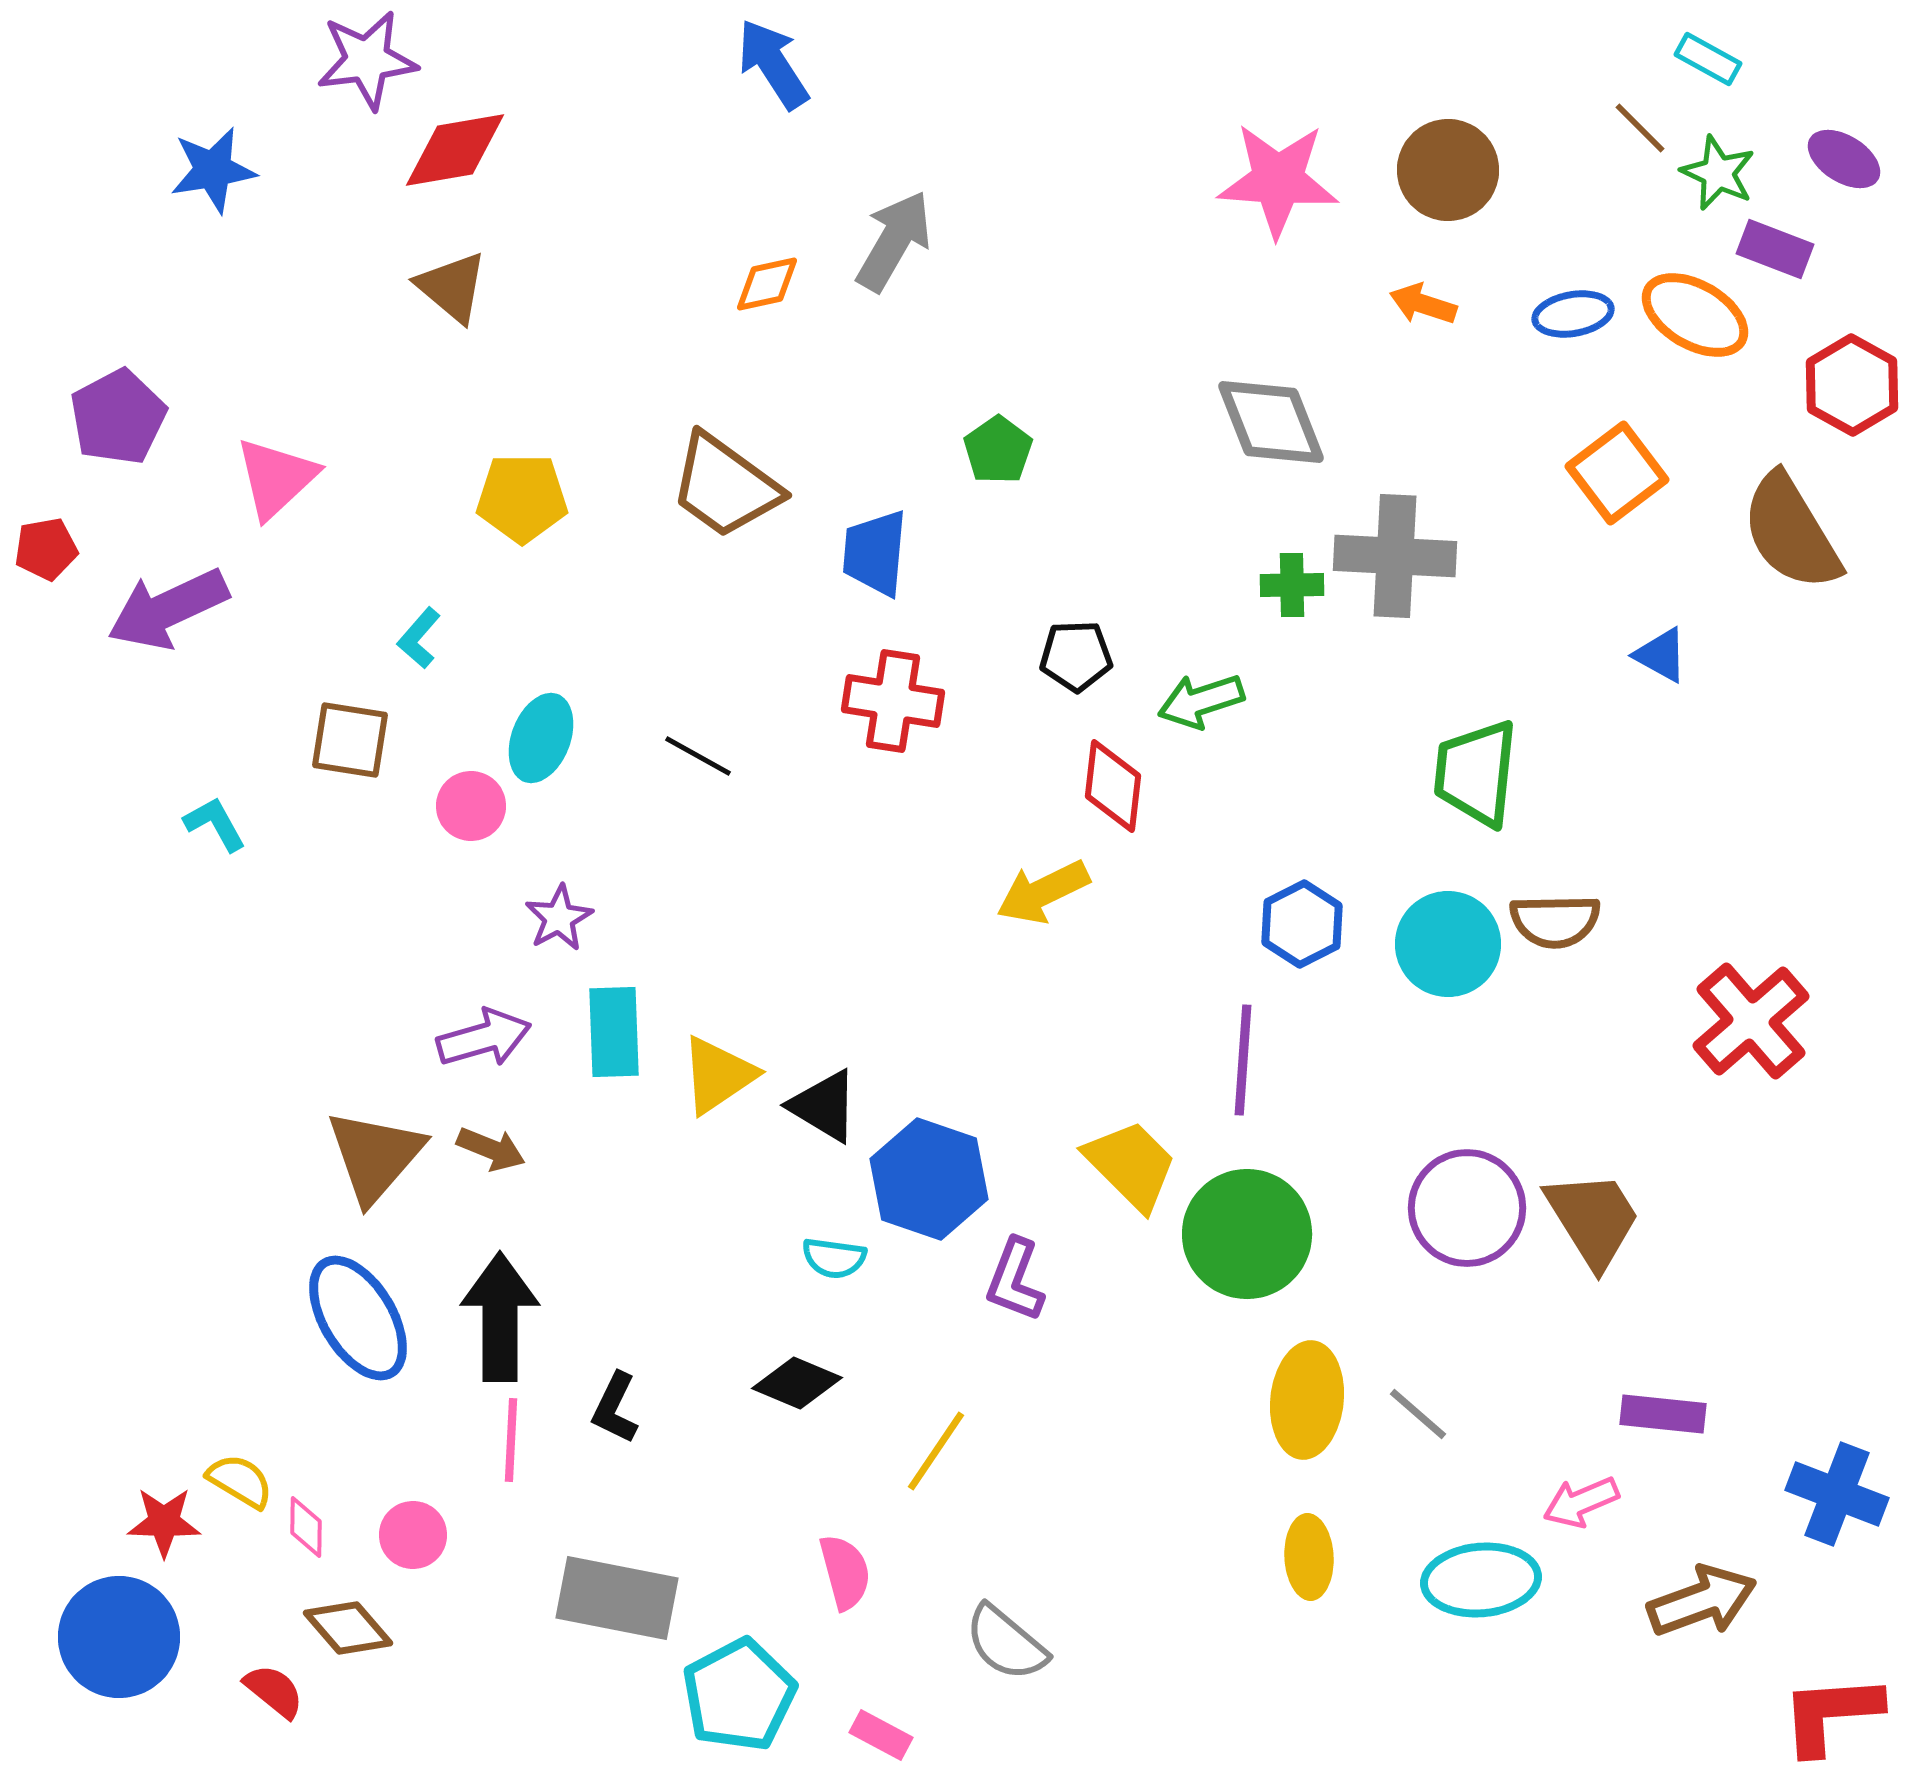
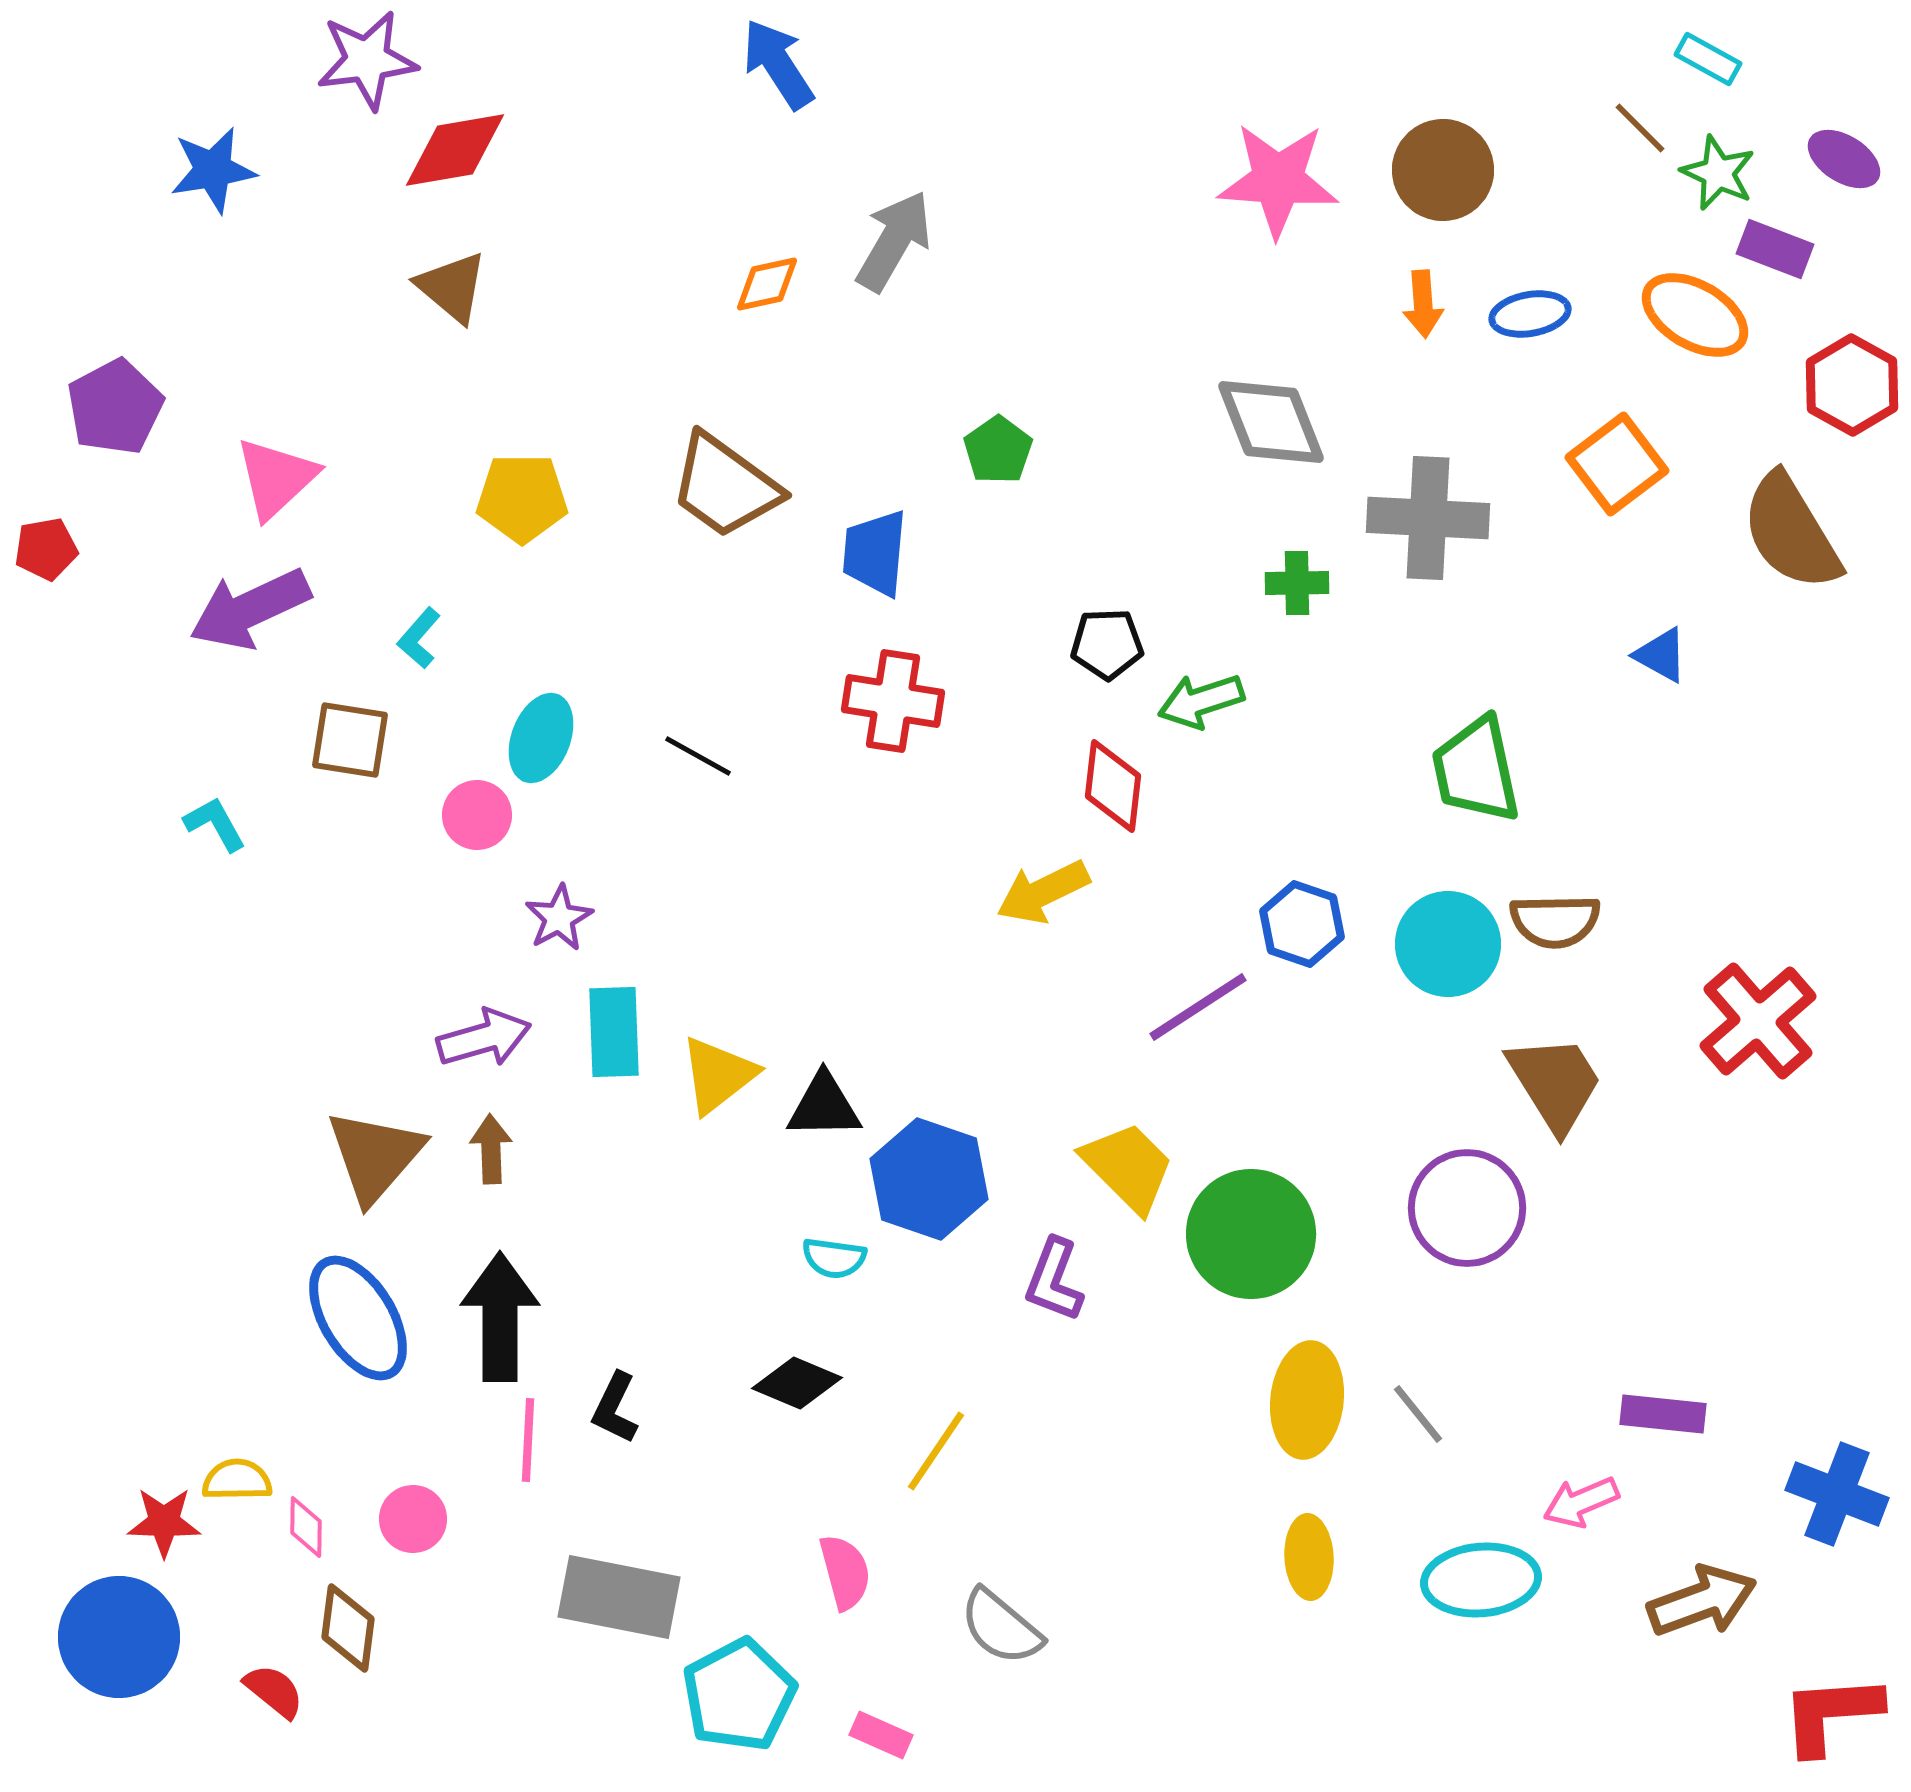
blue arrow at (773, 64): moved 5 px right
brown circle at (1448, 170): moved 5 px left
orange arrow at (1423, 304): rotated 112 degrees counterclockwise
blue ellipse at (1573, 314): moved 43 px left
purple pentagon at (118, 417): moved 3 px left, 10 px up
orange square at (1617, 473): moved 9 px up
gray cross at (1395, 556): moved 33 px right, 38 px up
green cross at (1292, 585): moved 5 px right, 2 px up
purple arrow at (168, 609): moved 82 px right
black pentagon at (1076, 656): moved 31 px right, 12 px up
green trapezoid at (1476, 773): moved 3 px up; rotated 18 degrees counterclockwise
pink circle at (471, 806): moved 6 px right, 9 px down
blue hexagon at (1302, 924): rotated 14 degrees counterclockwise
red cross at (1751, 1021): moved 7 px right
purple line at (1243, 1060): moved 45 px left, 53 px up; rotated 53 degrees clockwise
yellow triangle at (718, 1075): rotated 4 degrees counterclockwise
black triangle at (824, 1106): rotated 32 degrees counterclockwise
brown arrow at (491, 1149): rotated 114 degrees counterclockwise
yellow trapezoid at (1131, 1165): moved 3 px left, 2 px down
brown trapezoid at (1593, 1219): moved 38 px left, 136 px up
green circle at (1247, 1234): moved 4 px right
purple L-shape at (1015, 1280): moved 39 px right
gray line at (1418, 1414): rotated 10 degrees clockwise
pink line at (511, 1440): moved 17 px right
yellow semicircle at (240, 1481): moved 3 px left, 1 px up; rotated 32 degrees counterclockwise
pink circle at (413, 1535): moved 16 px up
gray rectangle at (617, 1598): moved 2 px right, 1 px up
brown diamond at (348, 1628): rotated 48 degrees clockwise
gray semicircle at (1006, 1643): moved 5 px left, 16 px up
pink rectangle at (881, 1735): rotated 4 degrees counterclockwise
